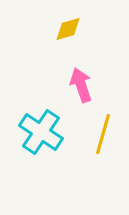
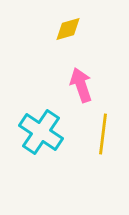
yellow line: rotated 9 degrees counterclockwise
